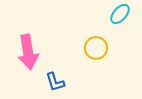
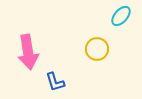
cyan ellipse: moved 1 px right, 2 px down
yellow circle: moved 1 px right, 1 px down
